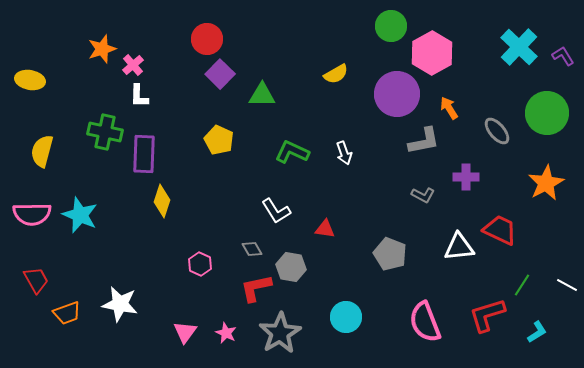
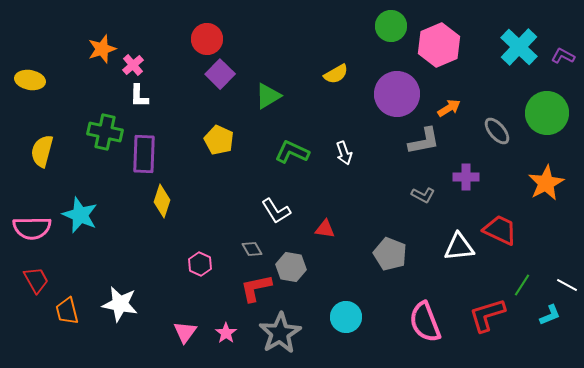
pink hexagon at (432, 53): moved 7 px right, 8 px up; rotated 6 degrees clockwise
purple L-shape at (563, 56): rotated 30 degrees counterclockwise
green triangle at (262, 95): moved 6 px right, 1 px down; rotated 32 degrees counterclockwise
orange arrow at (449, 108): rotated 90 degrees clockwise
pink semicircle at (32, 214): moved 14 px down
orange trapezoid at (67, 313): moved 2 px up; rotated 96 degrees clockwise
cyan L-shape at (537, 332): moved 13 px right, 17 px up; rotated 10 degrees clockwise
pink star at (226, 333): rotated 10 degrees clockwise
